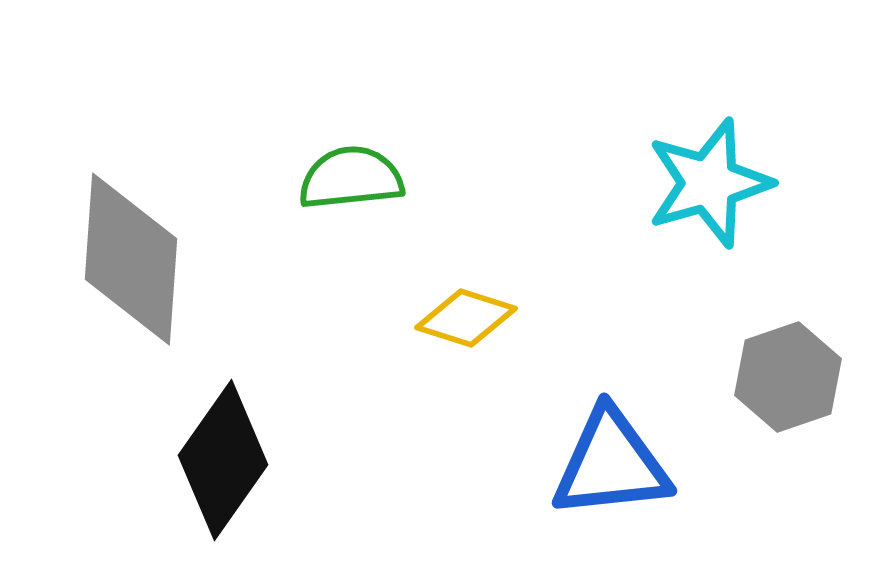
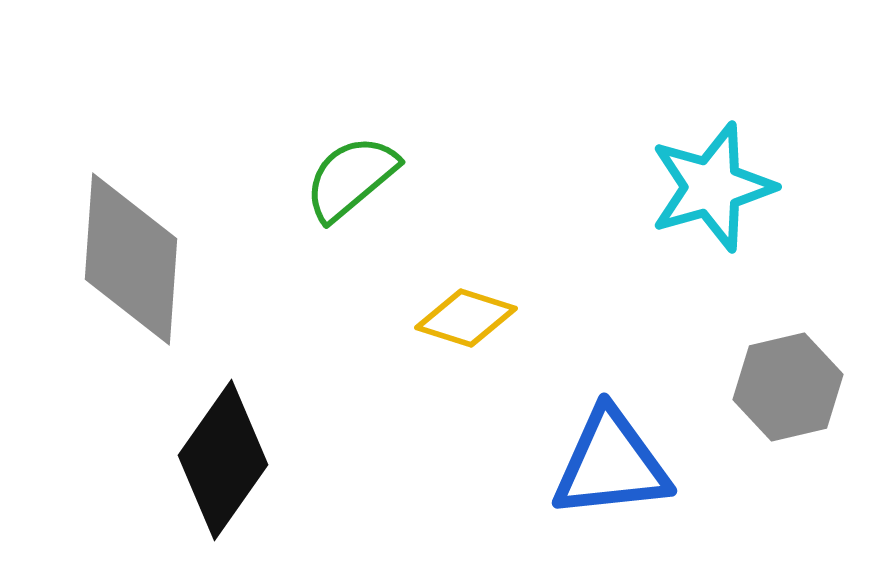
green semicircle: rotated 34 degrees counterclockwise
cyan star: moved 3 px right, 4 px down
gray hexagon: moved 10 px down; rotated 6 degrees clockwise
